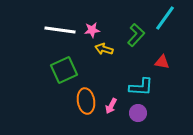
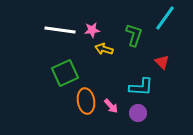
green L-shape: moved 2 px left; rotated 25 degrees counterclockwise
red triangle: rotated 35 degrees clockwise
green square: moved 1 px right, 3 px down
pink arrow: rotated 70 degrees counterclockwise
